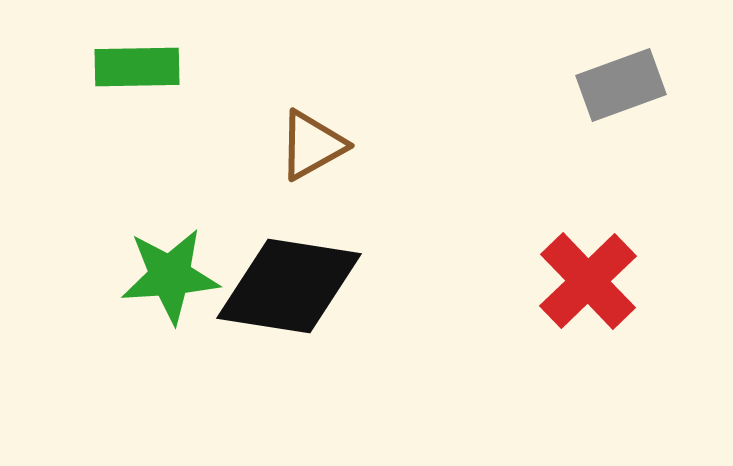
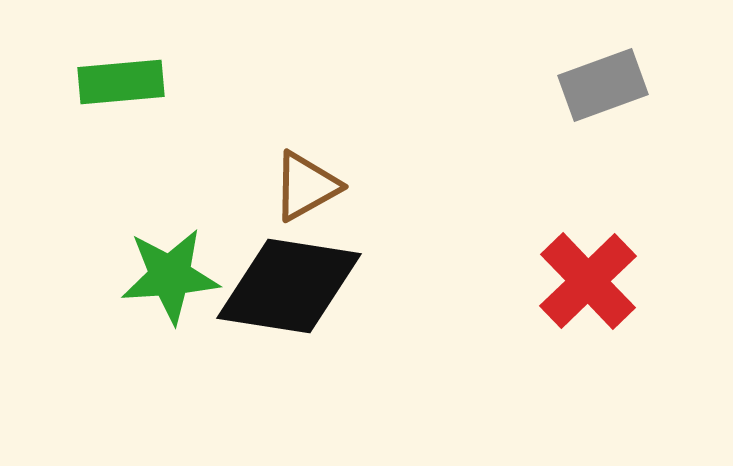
green rectangle: moved 16 px left, 15 px down; rotated 4 degrees counterclockwise
gray rectangle: moved 18 px left
brown triangle: moved 6 px left, 41 px down
